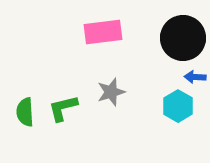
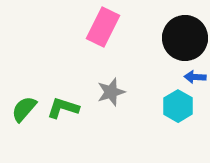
pink rectangle: moved 5 px up; rotated 57 degrees counterclockwise
black circle: moved 2 px right
green L-shape: rotated 32 degrees clockwise
green semicircle: moved 1 px left, 3 px up; rotated 44 degrees clockwise
